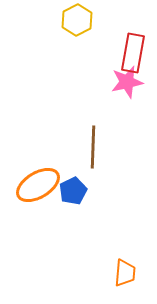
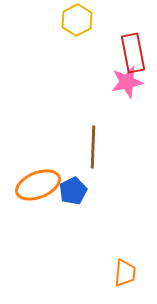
red rectangle: rotated 21 degrees counterclockwise
orange ellipse: rotated 9 degrees clockwise
